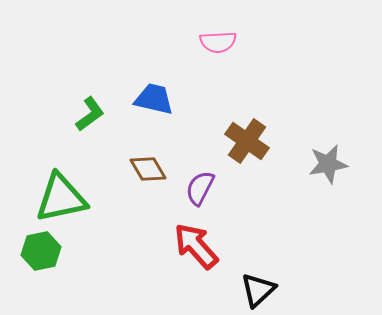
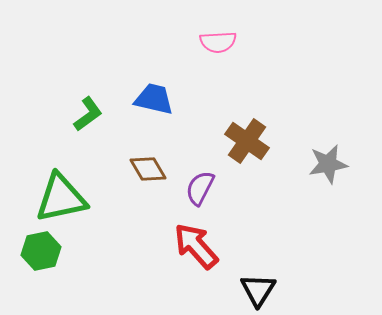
green L-shape: moved 2 px left
black triangle: rotated 15 degrees counterclockwise
